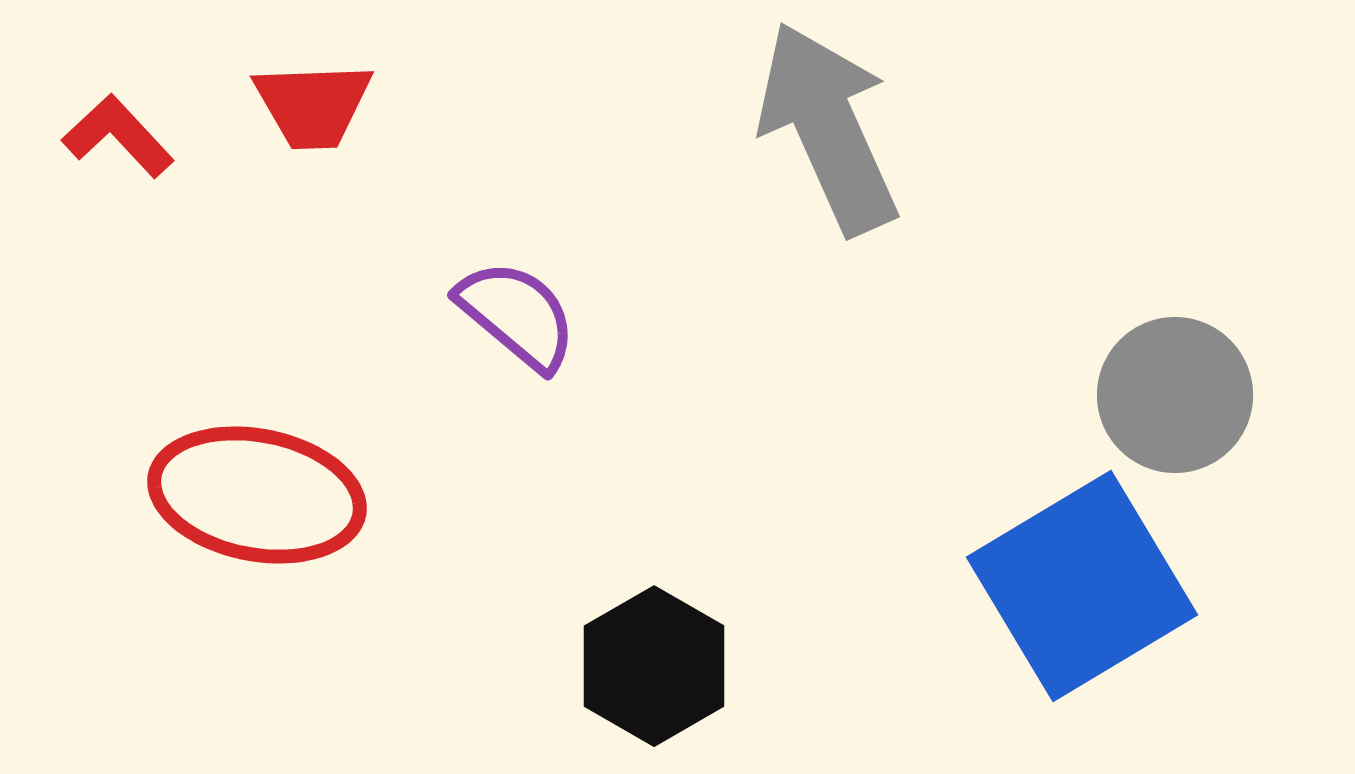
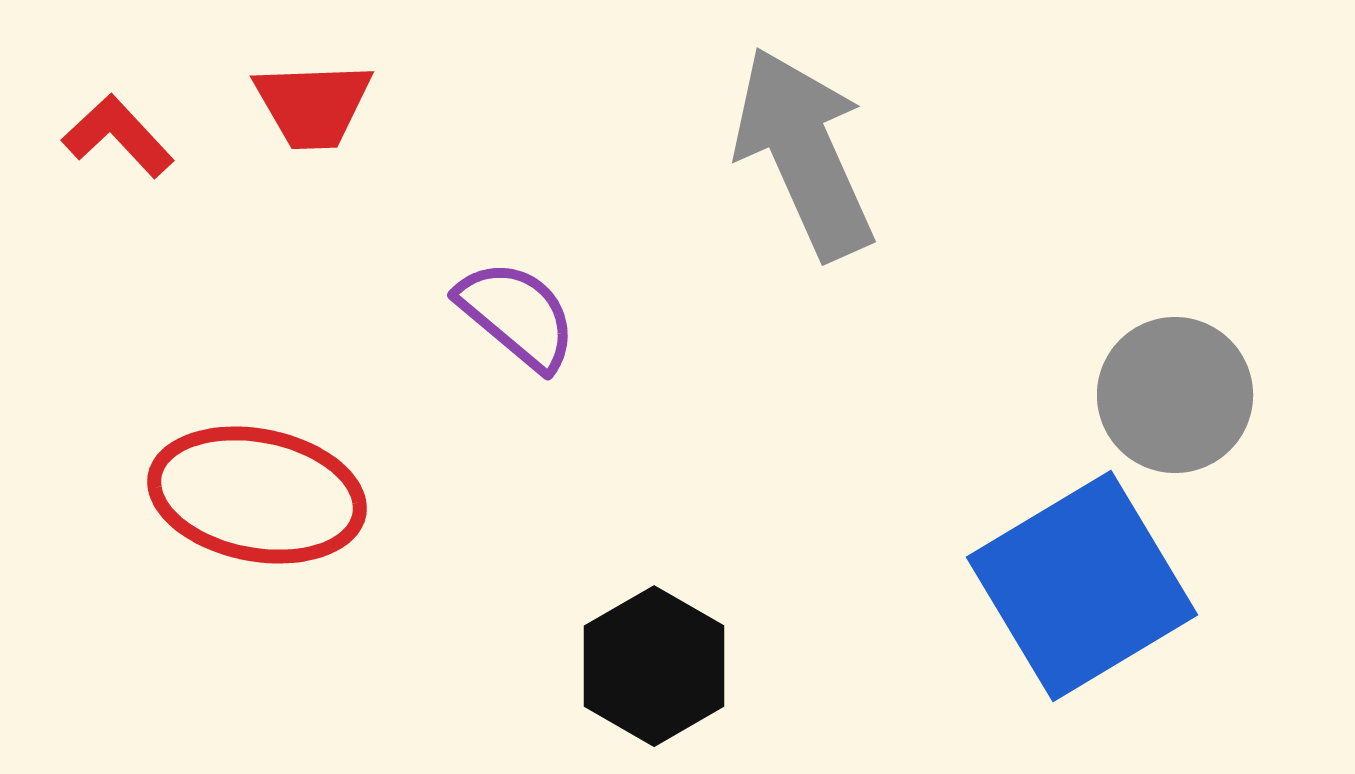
gray arrow: moved 24 px left, 25 px down
